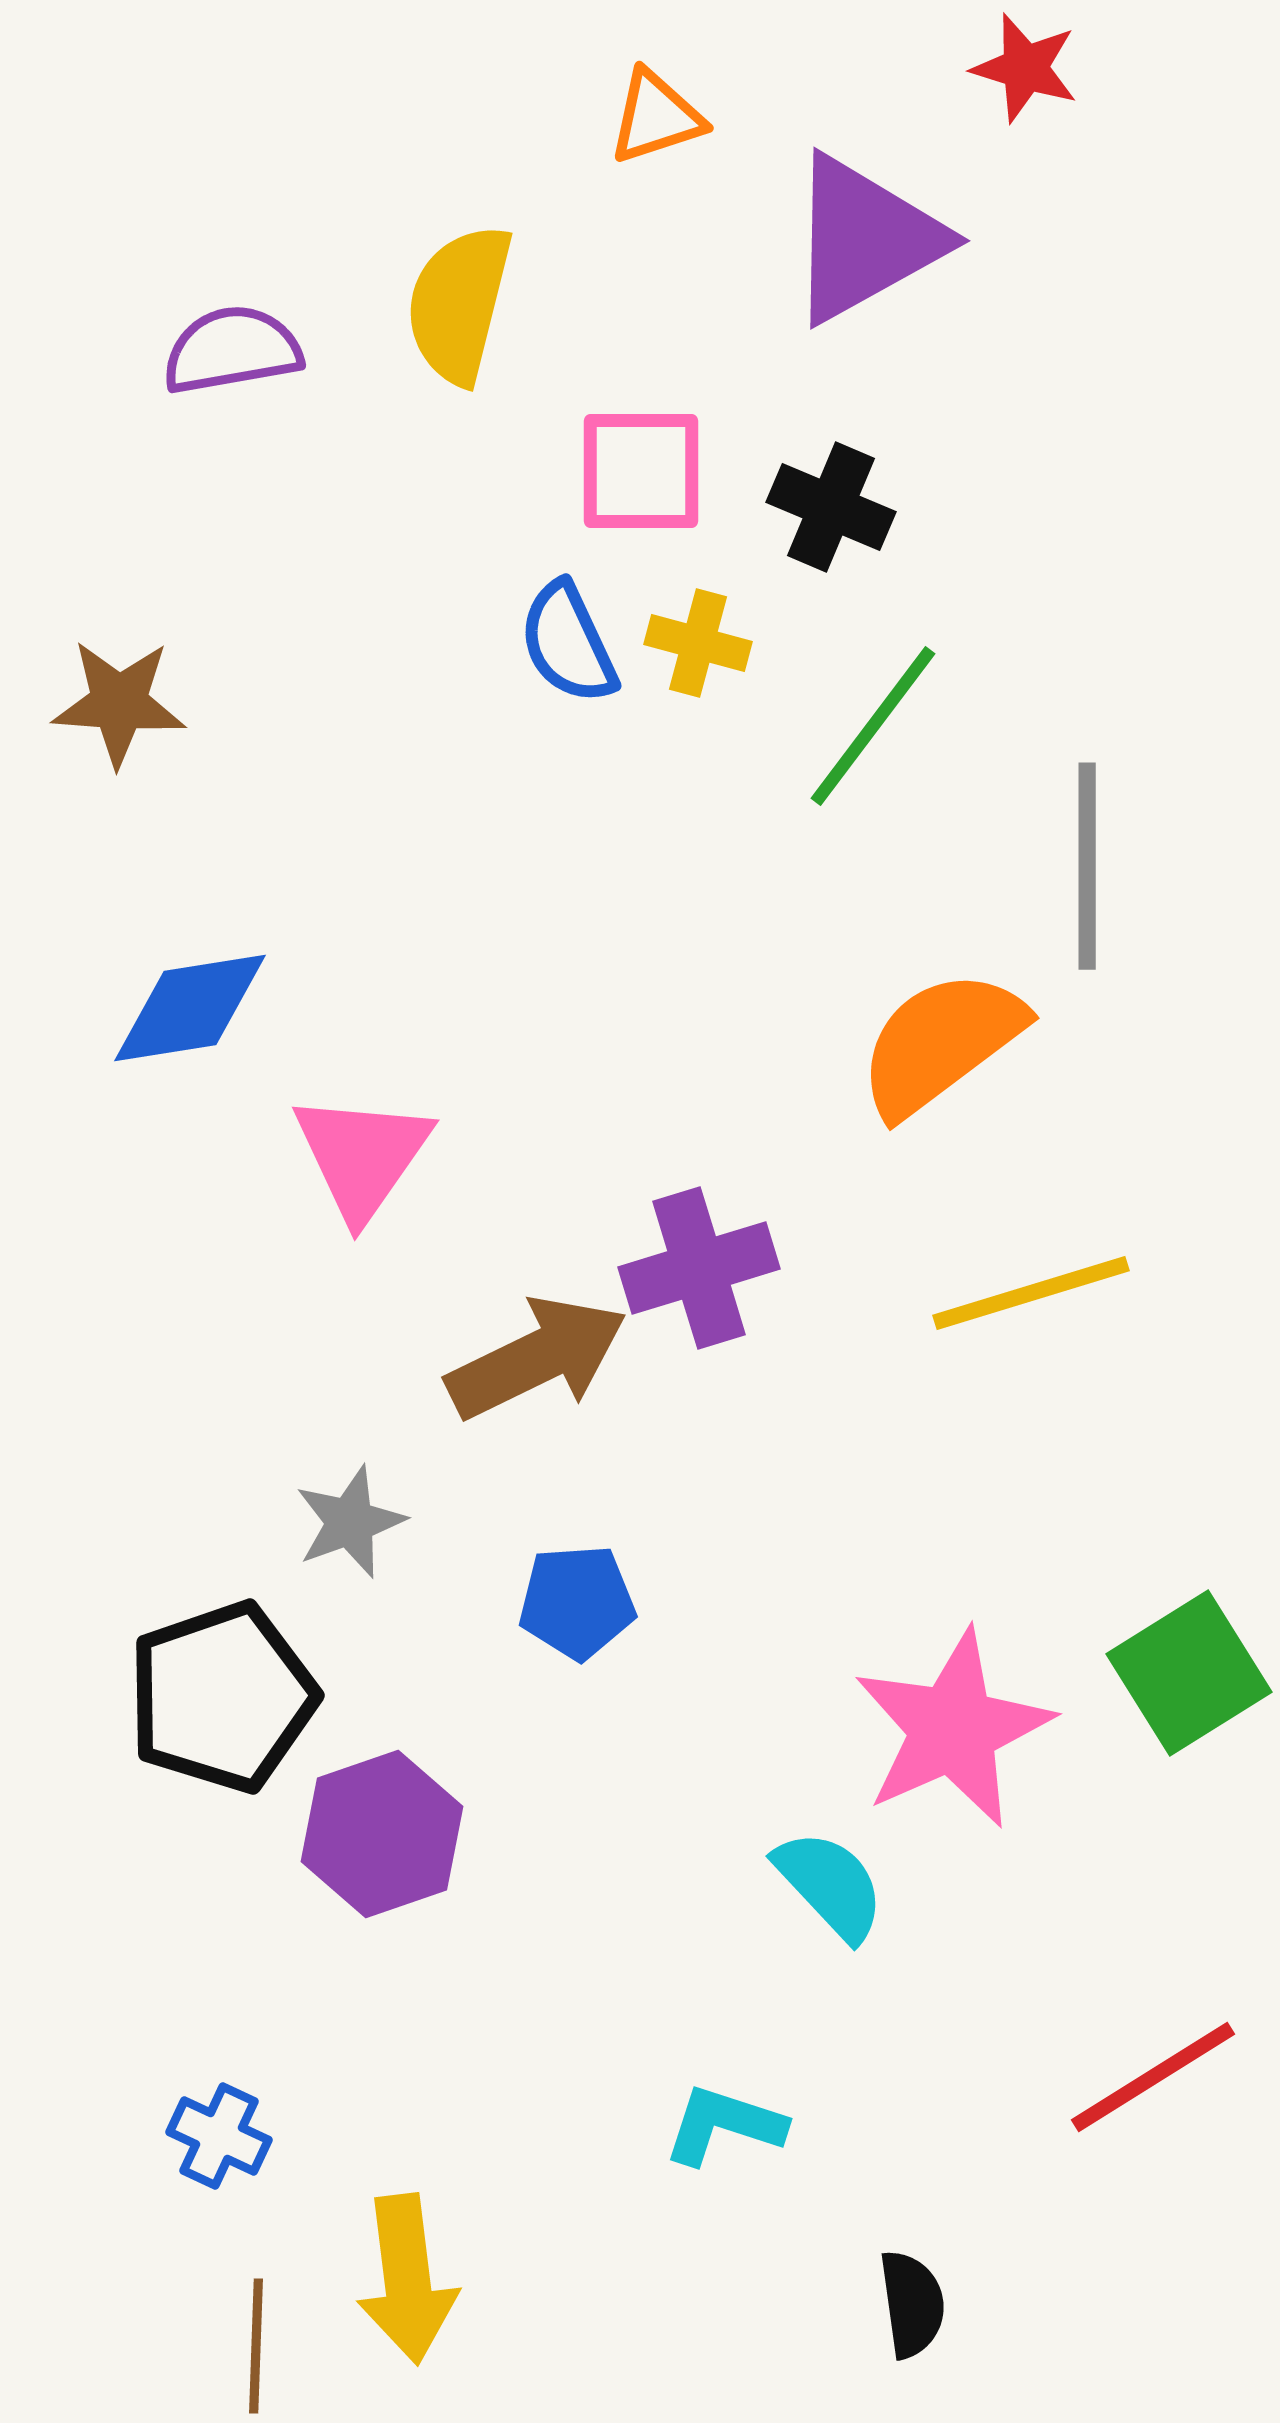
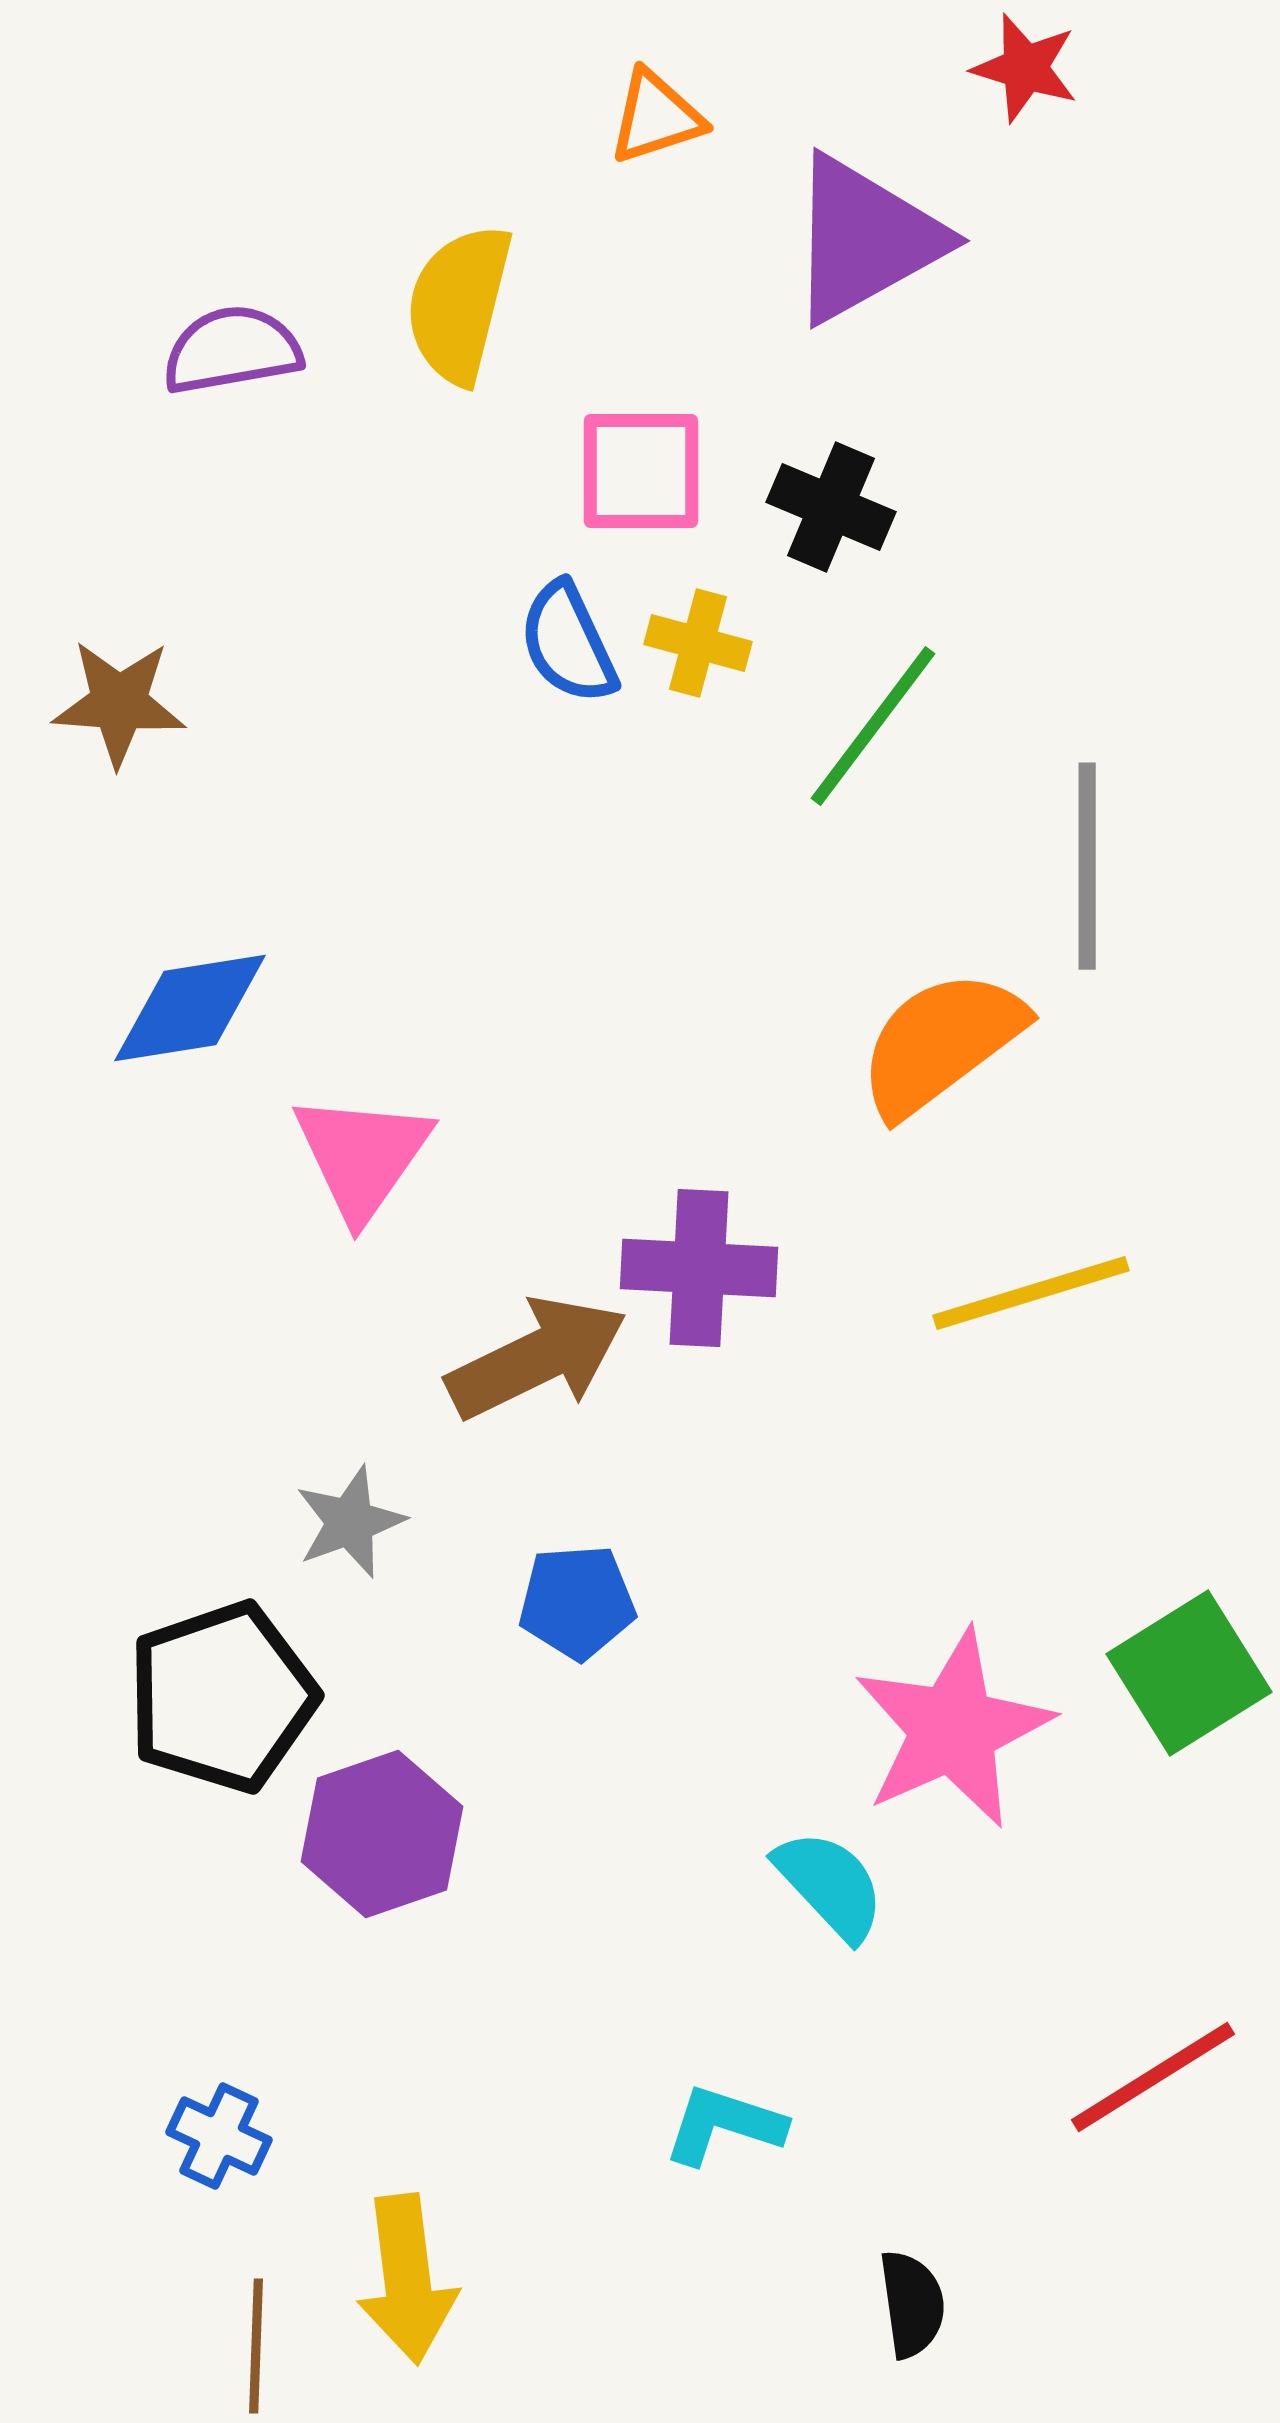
purple cross: rotated 20 degrees clockwise
